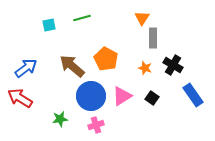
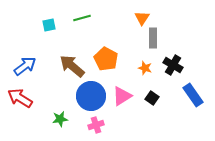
blue arrow: moved 1 px left, 2 px up
